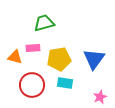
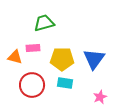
yellow pentagon: moved 3 px right; rotated 10 degrees clockwise
